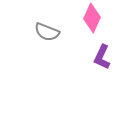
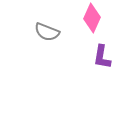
purple L-shape: rotated 15 degrees counterclockwise
